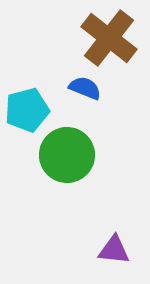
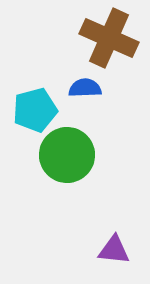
brown cross: rotated 14 degrees counterclockwise
blue semicircle: rotated 24 degrees counterclockwise
cyan pentagon: moved 8 px right
